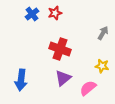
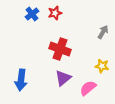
gray arrow: moved 1 px up
